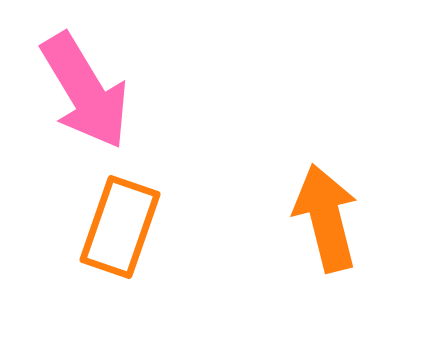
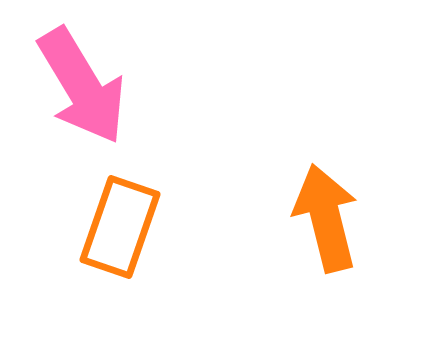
pink arrow: moved 3 px left, 5 px up
